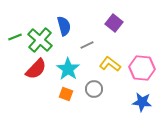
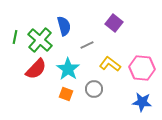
green line: rotated 56 degrees counterclockwise
